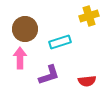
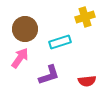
yellow cross: moved 4 px left, 1 px down
pink arrow: rotated 35 degrees clockwise
